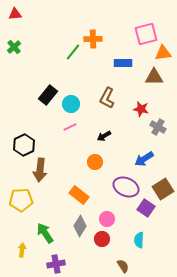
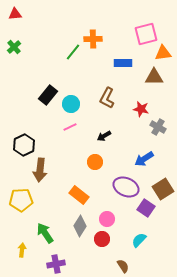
cyan semicircle: rotated 42 degrees clockwise
